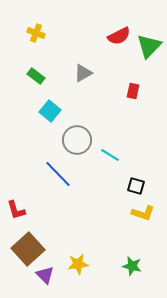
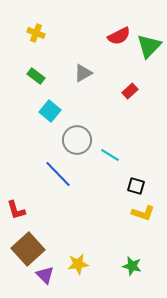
red rectangle: moved 3 px left; rotated 35 degrees clockwise
